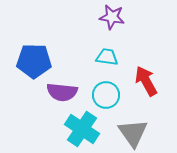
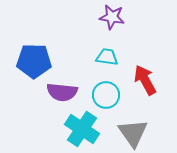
red arrow: moved 1 px left, 1 px up
